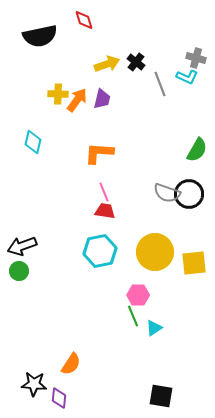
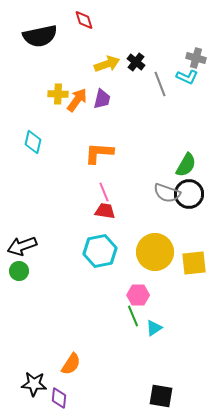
green semicircle: moved 11 px left, 15 px down
